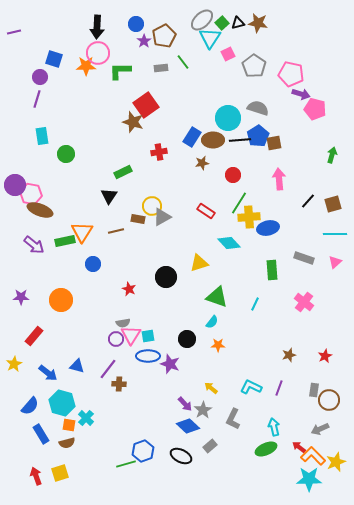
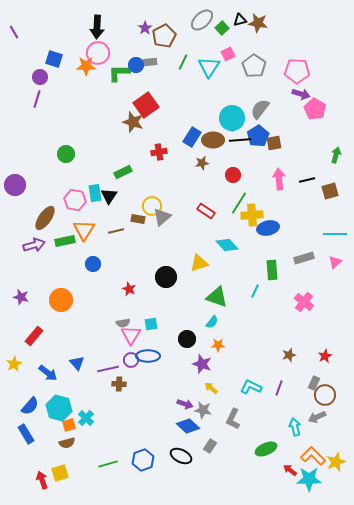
green square at (222, 23): moved 5 px down
black triangle at (238, 23): moved 2 px right, 3 px up
blue circle at (136, 24): moved 41 px down
purple line at (14, 32): rotated 72 degrees clockwise
cyan triangle at (210, 38): moved 1 px left, 29 px down
purple star at (144, 41): moved 1 px right, 13 px up
green line at (183, 62): rotated 63 degrees clockwise
gray rectangle at (161, 68): moved 11 px left, 6 px up
green L-shape at (120, 71): moved 1 px left, 2 px down
pink pentagon at (291, 74): moved 6 px right, 3 px up; rotated 10 degrees counterclockwise
gray semicircle at (258, 108): moved 2 px right, 1 px down; rotated 70 degrees counterclockwise
pink pentagon at (315, 109): rotated 15 degrees clockwise
cyan circle at (228, 118): moved 4 px right
cyan rectangle at (42, 136): moved 53 px right, 57 px down
green arrow at (332, 155): moved 4 px right
pink hexagon at (31, 194): moved 44 px right, 6 px down
black line at (308, 201): moved 1 px left, 21 px up; rotated 35 degrees clockwise
brown square at (333, 204): moved 3 px left, 13 px up
brown ellipse at (40, 210): moved 5 px right, 8 px down; rotated 75 degrees counterclockwise
gray triangle at (162, 217): rotated 12 degrees counterclockwise
yellow cross at (249, 217): moved 3 px right, 2 px up
orange triangle at (82, 232): moved 2 px right, 2 px up
cyan diamond at (229, 243): moved 2 px left, 2 px down
purple arrow at (34, 245): rotated 55 degrees counterclockwise
gray rectangle at (304, 258): rotated 36 degrees counterclockwise
purple star at (21, 297): rotated 14 degrees clockwise
cyan line at (255, 304): moved 13 px up
cyan square at (148, 336): moved 3 px right, 12 px up
purple circle at (116, 339): moved 15 px right, 21 px down
purple star at (170, 364): moved 32 px right
blue triangle at (77, 366): moved 3 px up; rotated 35 degrees clockwise
purple line at (108, 369): rotated 40 degrees clockwise
gray rectangle at (314, 390): moved 7 px up; rotated 16 degrees clockwise
brown circle at (329, 400): moved 4 px left, 5 px up
cyan hexagon at (62, 403): moved 3 px left, 5 px down
purple arrow at (185, 404): rotated 28 degrees counterclockwise
gray star at (203, 410): rotated 30 degrees counterclockwise
orange square at (69, 425): rotated 24 degrees counterclockwise
cyan arrow at (274, 427): moved 21 px right
gray arrow at (320, 429): moved 3 px left, 12 px up
blue rectangle at (41, 434): moved 15 px left
gray rectangle at (210, 446): rotated 16 degrees counterclockwise
red arrow at (299, 447): moved 9 px left, 23 px down
blue hexagon at (143, 451): moved 9 px down
green line at (126, 464): moved 18 px left
red arrow at (36, 476): moved 6 px right, 4 px down
